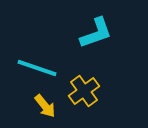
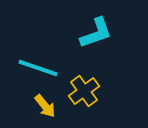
cyan line: moved 1 px right
